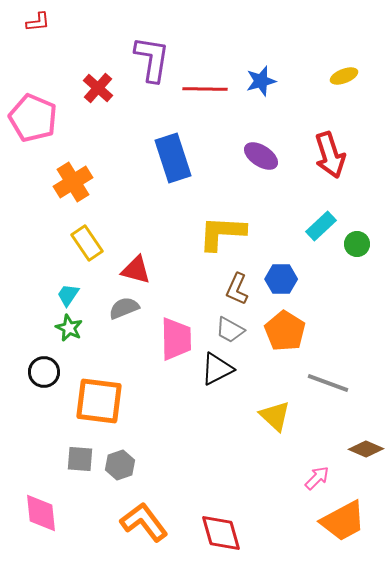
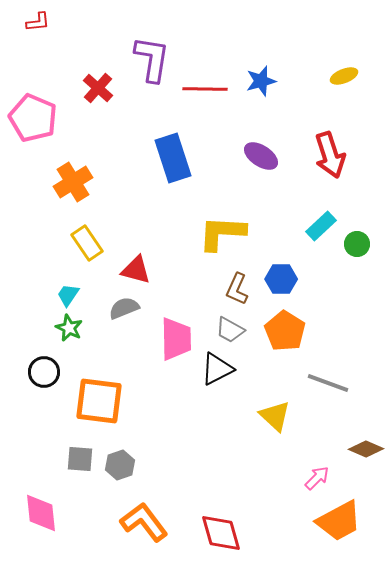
orange trapezoid: moved 4 px left
